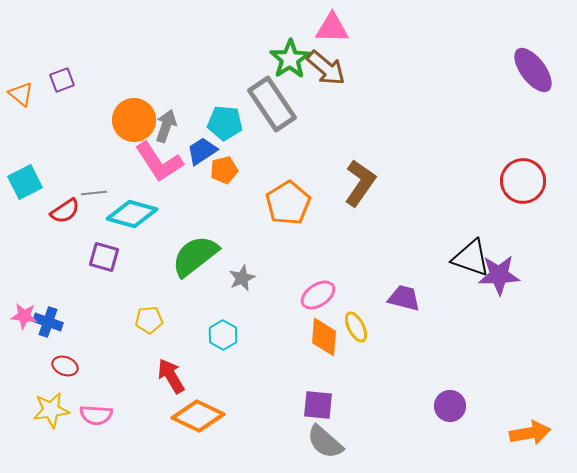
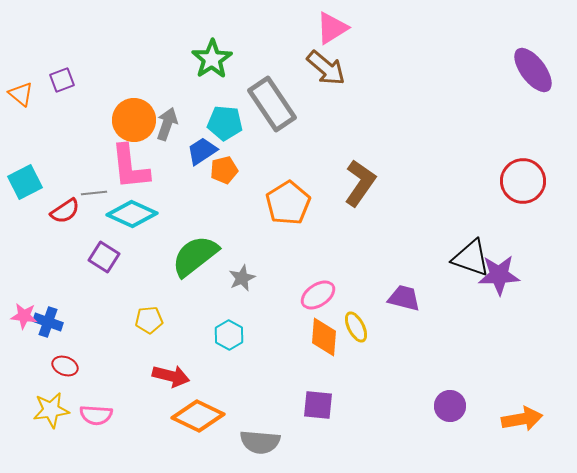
pink triangle at (332, 28): rotated 33 degrees counterclockwise
green star at (290, 59): moved 78 px left
gray arrow at (166, 126): moved 1 px right, 2 px up
pink L-shape at (159, 162): moved 29 px left, 5 px down; rotated 27 degrees clockwise
cyan diamond at (132, 214): rotated 9 degrees clockwise
purple square at (104, 257): rotated 16 degrees clockwise
cyan hexagon at (223, 335): moved 6 px right
red arrow at (171, 376): rotated 135 degrees clockwise
orange arrow at (530, 433): moved 8 px left, 14 px up
gray semicircle at (325, 442): moved 65 px left; rotated 36 degrees counterclockwise
